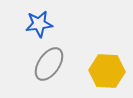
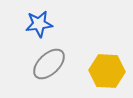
gray ellipse: rotated 12 degrees clockwise
